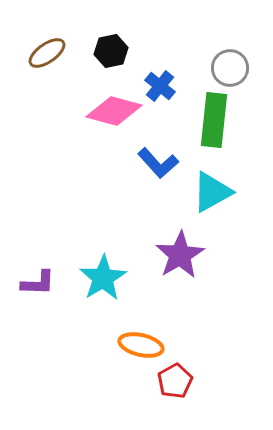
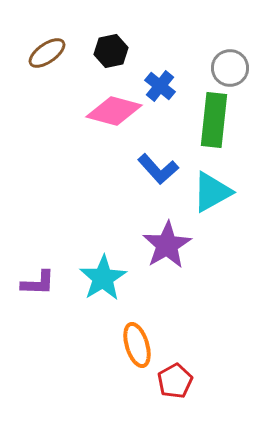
blue L-shape: moved 6 px down
purple star: moved 13 px left, 10 px up
orange ellipse: moved 4 px left; rotated 60 degrees clockwise
